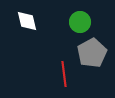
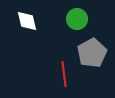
green circle: moved 3 px left, 3 px up
